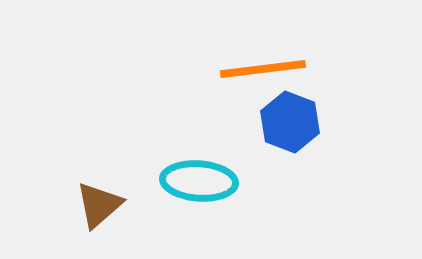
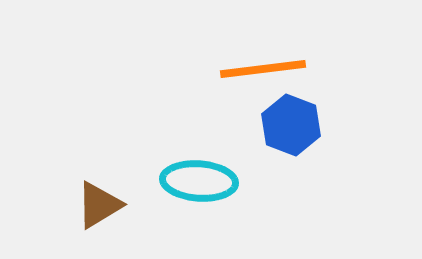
blue hexagon: moved 1 px right, 3 px down
brown triangle: rotated 10 degrees clockwise
